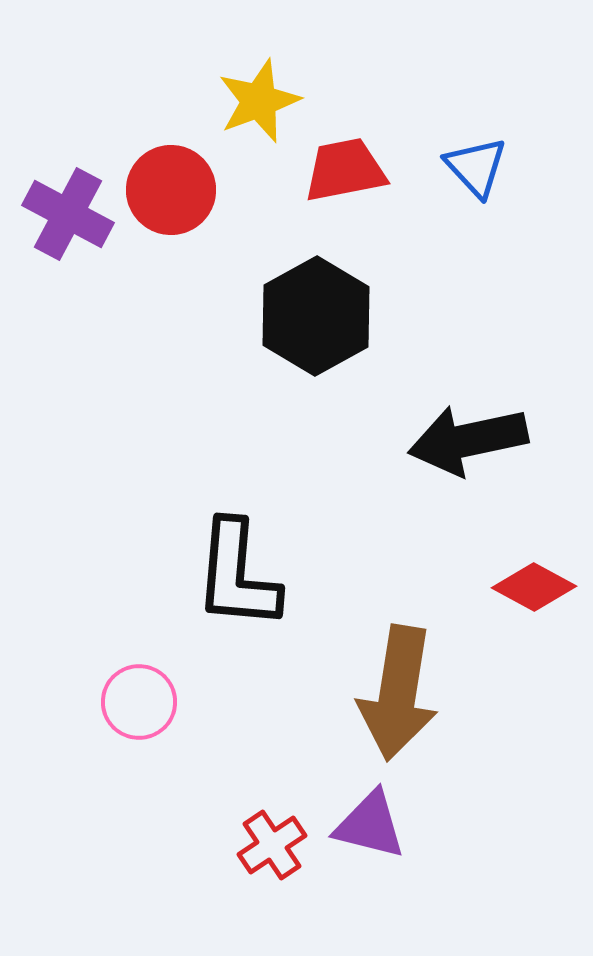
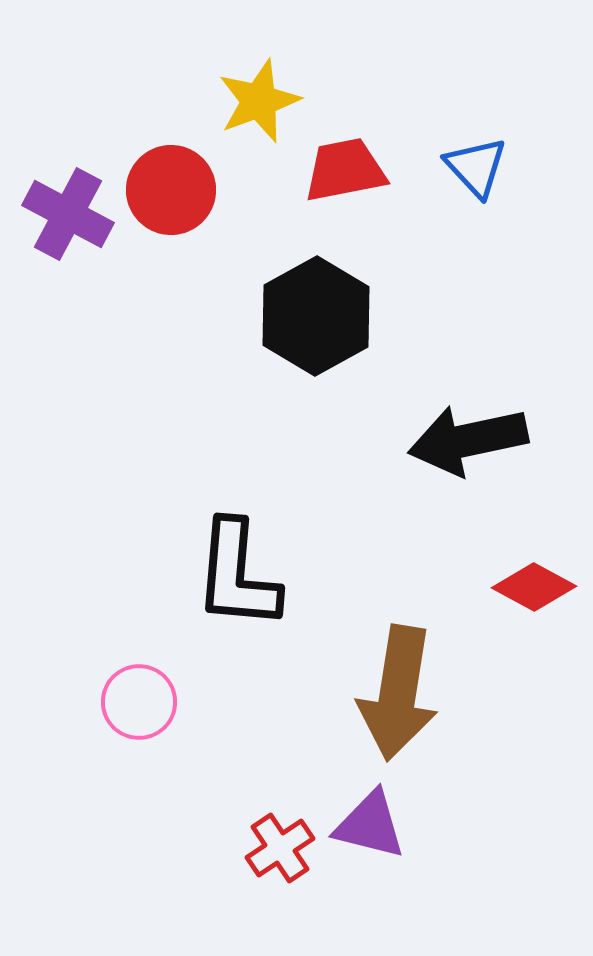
red cross: moved 8 px right, 3 px down
